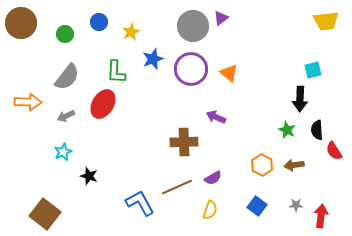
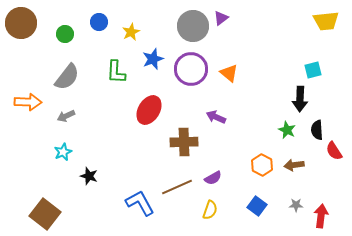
red ellipse: moved 46 px right, 6 px down
